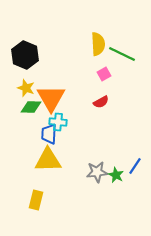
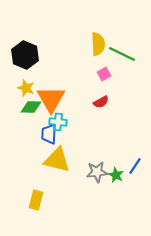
orange triangle: moved 1 px down
yellow triangle: moved 9 px right; rotated 16 degrees clockwise
